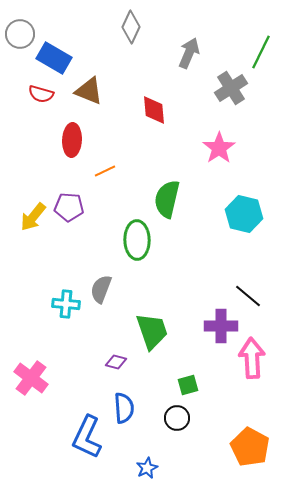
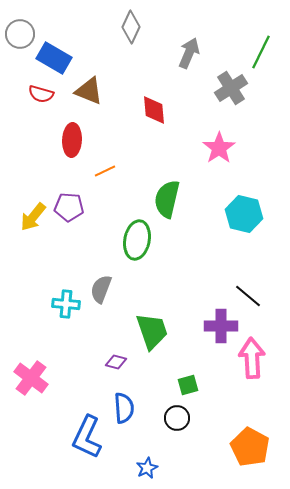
green ellipse: rotated 12 degrees clockwise
